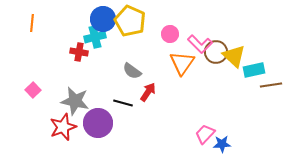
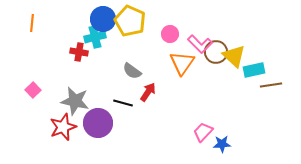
pink trapezoid: moved 2 px left, 2 px up
